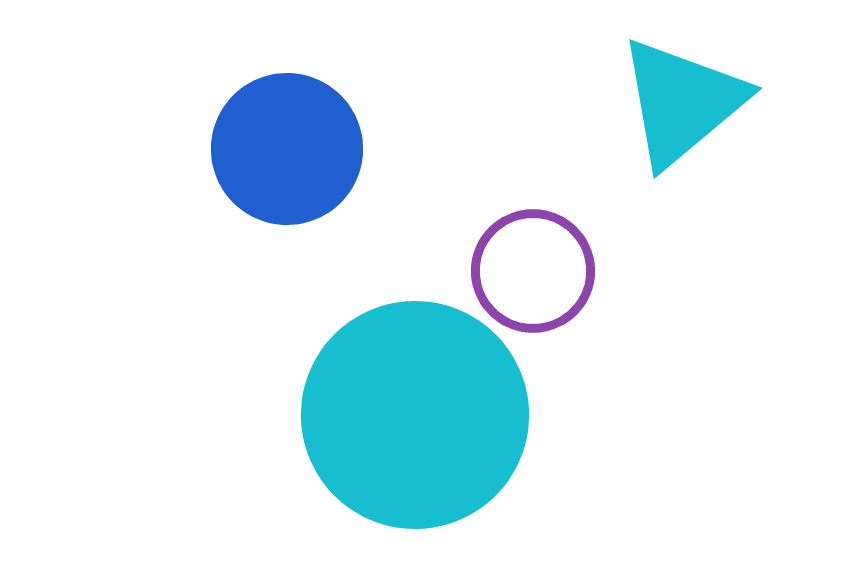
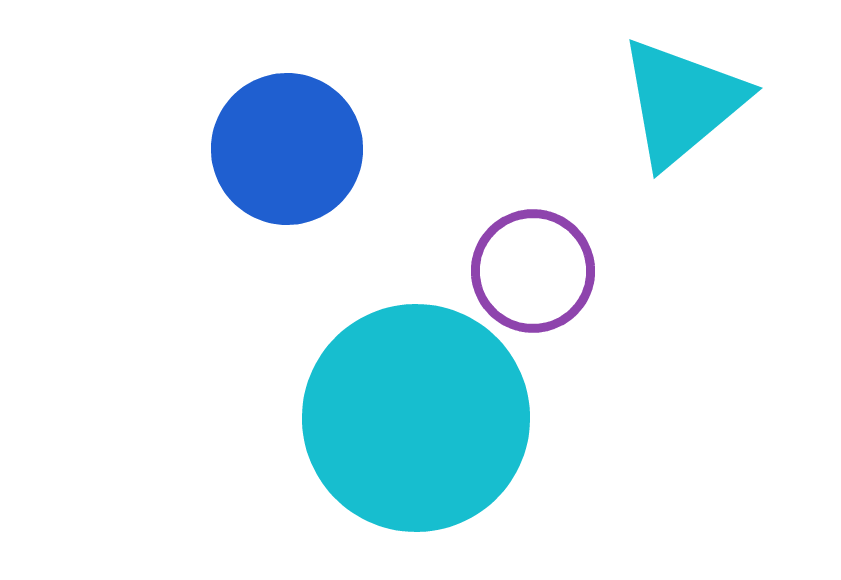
cyan circle: moved 1 px right, 3 px down
